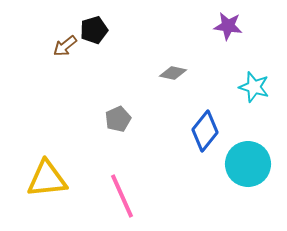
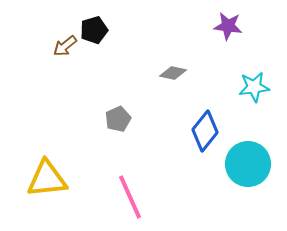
cyan star: rotated 24 degrees counterclockwise
pink line: moved 8 px right, 1 px down
